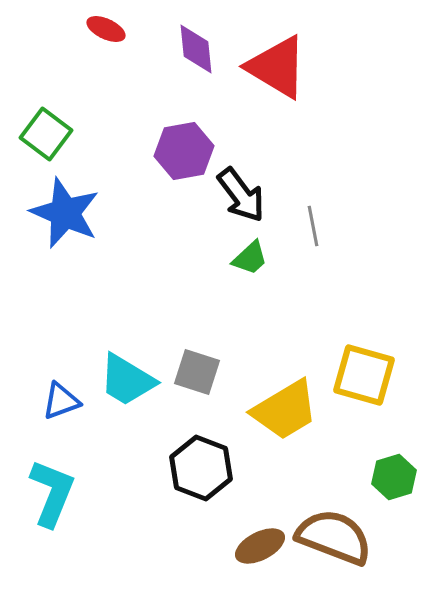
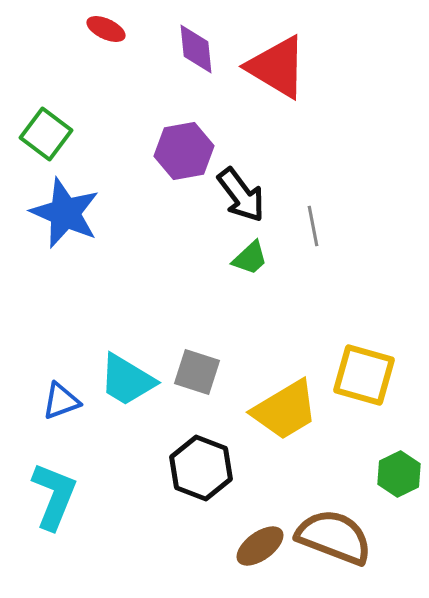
green hexagon: moved 5 px right, 3 px up; rotated 9 degrees counterclockwise
cyan L-shape: moved 2 px right, 3 px down
brown ellipse: rotated 9 degrees counterclockwise
